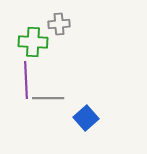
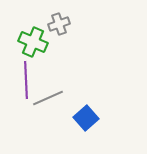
gray cross: rotated 15 degrees counterclockwise
green cross: rotated 20 degrees clockwise
gray line: rotated 24 degrees counterclockwise
